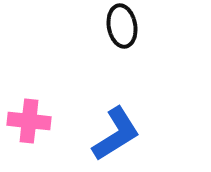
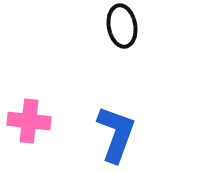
blue L-shape: rotated 38 degrees counterclockwise
